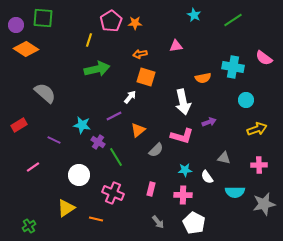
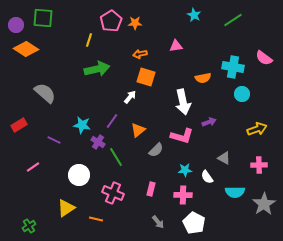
cyan circle at (246, 100): moved 4 px left, 6 px up
purple line at (114, 116): moved 2 px left, 5 px down; rotated 28 degrees counterclockwise
gray triangle at (224, 158): rotated 16 degrees clockwise
gray star at (264, 204): rotated 20 degrees counterclockwise
